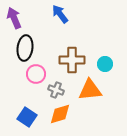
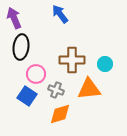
black ellipse: moved 4 px left, 1 px up
orange triangle: moved 1 px left, 1 px up
blue square: moved 21 px up
